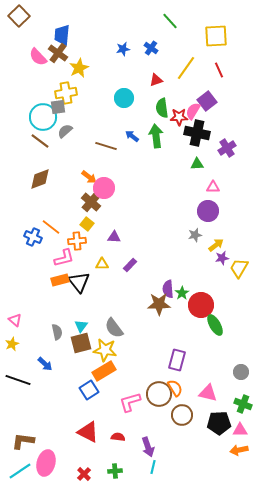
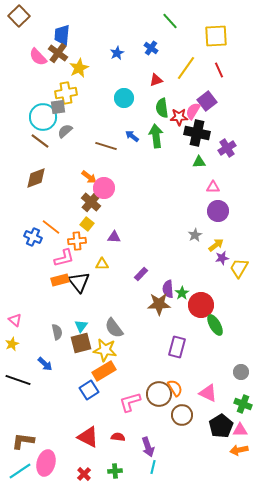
blue star at (123, 49): moved 6 px left, 4 px down; rotated 16 degrees counterclockwise
green triangle at (197, 164): moved 2 px right, 2 px up
brown diamond at (40, 179): moved 4 px left, 1 px up
purple circle at (208, 211): moved 10 px right
gray star at (195, 235): rotated 16 degrees counterclockwise
purple rectangle at (130, 265): moved 11 px right, 9 px down
purple rectangle at (177, 360): moved 13 px up
pink triangle at (208, 393): rotated 12 degrees clockwise
black pentagon at (219, 423): moved 2 px right, 3 px down; rotated 30 degrees counterclockwise
red triangle at (88, 432): moved 5 px down
